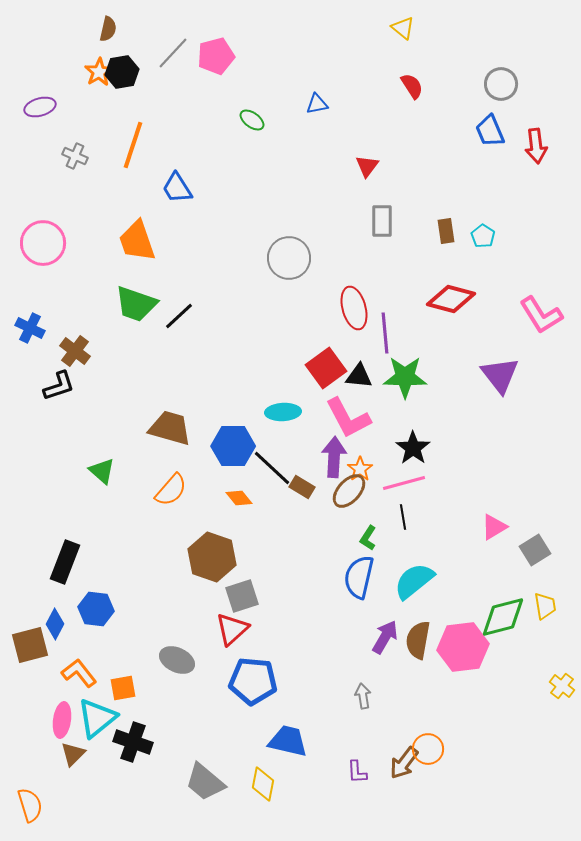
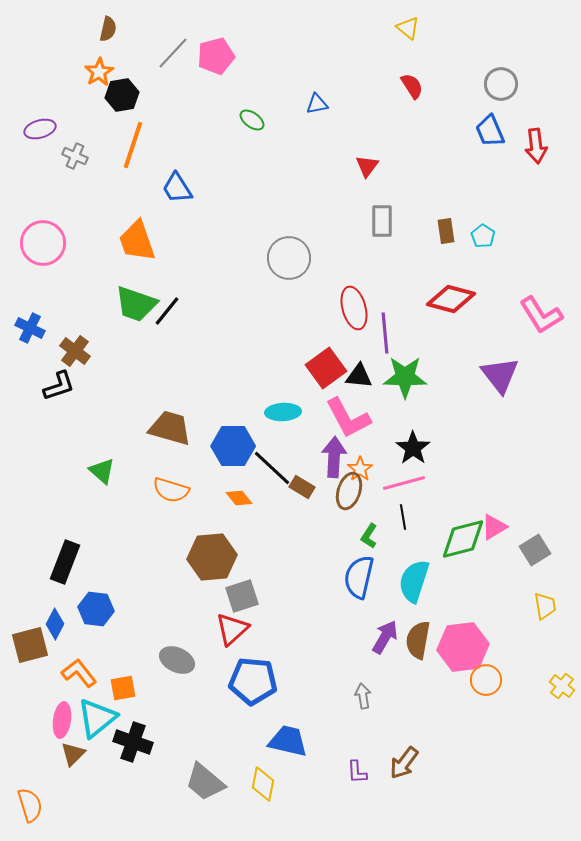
yellow triangle at (403, 28): moved 5 px right
black hexagon at (122, 72): moved 23 px down
purple ellipse at (40, 107): moved 22 px down
black line at (179, 316): moved 12 px left, 5 px up; rotated 8 degrees counterclockwise
orange semicircle at (171, 490): rotated 66 degrees clockwise
brown ellipse at (349, 491): rotated 24 degrees counterclockwise
green L-shape at (368, 538): moved 1 px right, 2 px up
brown hexagon at (212, 557): rotated 24 degrees counterclockwise
cyan semicircle at (414, 581): rotated 33 degrees counterclockwise
green diamond at (503, 617): moved 40 px left, 78 px up
orange circle at (428, 749): moved 58 px right, 69 px up
